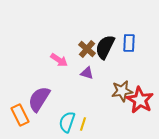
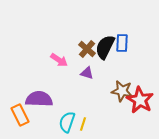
blue rectangle: moved 7 px left
brown star: rotated 20 degrees clockwise
purple semicircle: rotated 60 degrees clockwise
